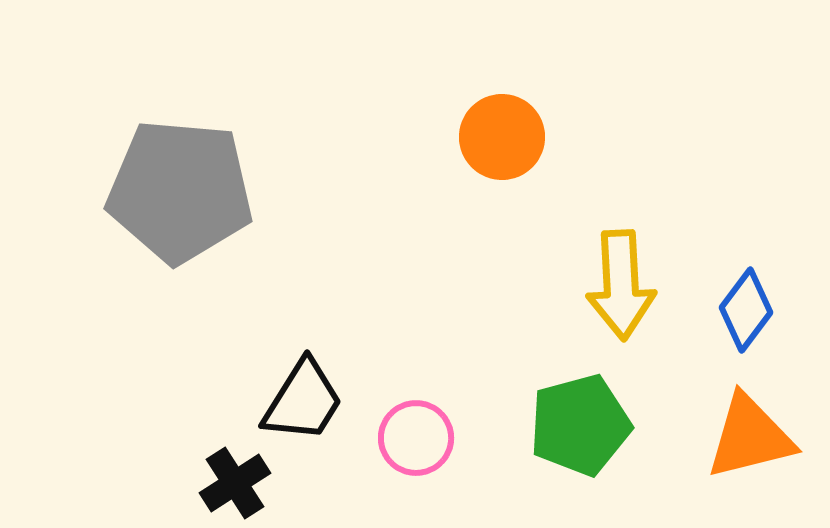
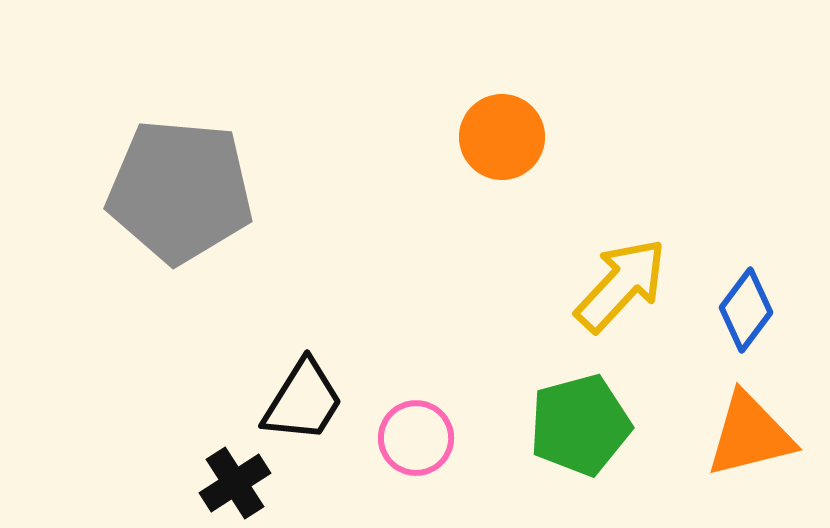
yellow arrow: rotated 134 degrees counterclockwise
orange triangle: moved 2 px up
